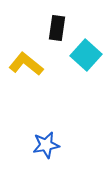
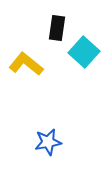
cyan square: moved 2 px left, 3 px up
blue star: moved 2 px right, 3 px up
